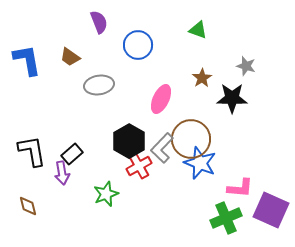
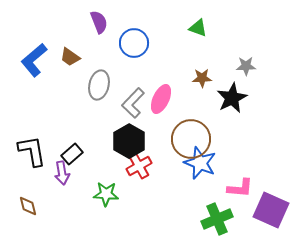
green triangle: moved 2 px up
blue circle: moved 4 px left, 2 px up
blue L-shape: moved 7 px right; rotated 120 degrees counterclockwise
gray star: rotated 18 degrees counterclockwise
brown star: rotated 30 degrees clockwise
gray ellipse: rotated 68 degrees counterclockwise
black star: rotated 28 degrees counterclockwise
gray L-shape: moved 29 px left, 45 px up
green star: rotated 25 degrees clockwise
green cross: moved 9 px left, 1 px down
